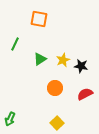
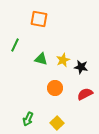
green line: moved 1 px down
green triangle: moved 1 px right; rotated 48 degrees clockwise
black star: moved 1 px down
green arrow: moved 18 px right
